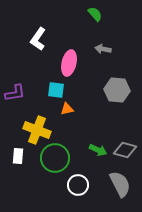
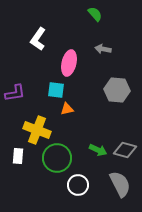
green circle: moved 2 px right
